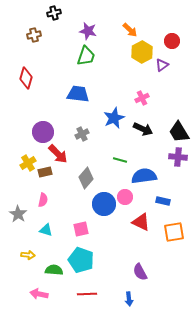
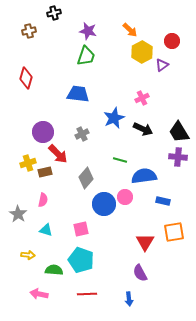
brown cross: moved 5 px left, 4 px up
yellow cross: rotated 14 degrees clockwise
red triangle: moved 4 px right, 20 px down; rotated 36 degrees clockwise
purple semicircle: moved 1 px down
